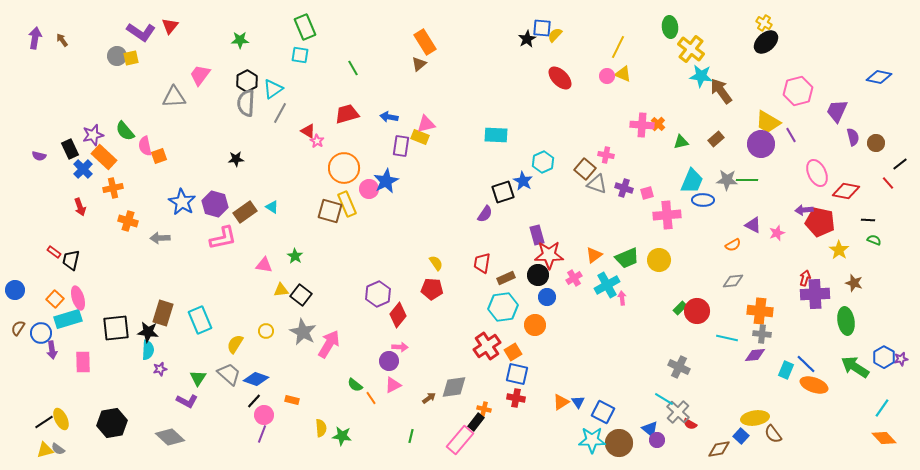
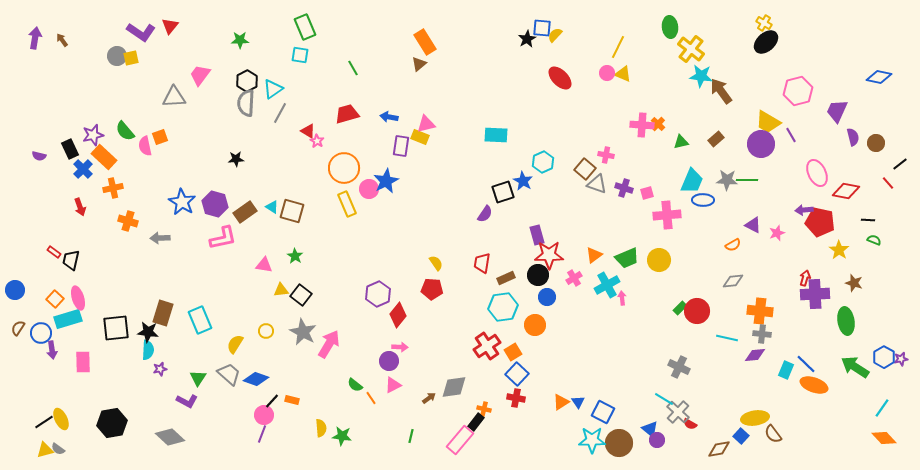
pink circle at (607, 76): moved 3 px up
orange square at (159, 156): moved 1 px right, 19 px up
brown square at (330, 211): moved 38 px left
blue square at (517, 374): rotated 30 degrees clockwise
black line at (254, 401): moved 18 px right
